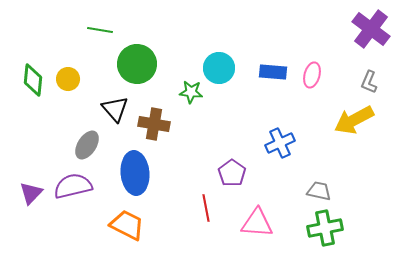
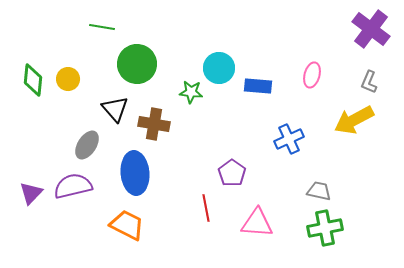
green line: moved 2 px right, 3 px up
blue rectangle: moved 15 px left, 14 px down
blue cross: moved 9 px right, 4 px up
